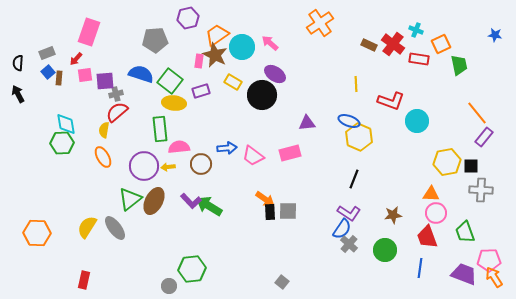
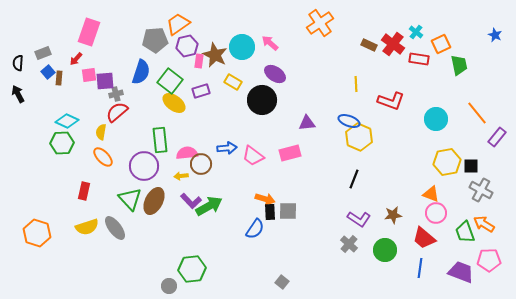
purple hexagon at (188, 18): moved 1 px left, 28 px down
cyan cross at (416, 30): moved 2 px down; rotated 16 degrees clockwise
orange trapezoid at (217, 35): moved 39 px left, 11 px up
blue star at (495, 35): rotated 16 degrees clockwise
gray rectangle at (47, 53): moved 4 px left
blue semicircle at (141, 74): moved 2 px up; rotated 90 degrees clockwise
pink square at (85, 75): moved 4 px right
black circle at (262, 95): moved 5 px down
yellow ellipse at (174, 103): rotated 30 degrees clockwise
cyan circle at (417, 121): moved 19 px right, 2 px up
cyan diamond at (66, 124): moved 1 px right, 3 px up; rotated 55 degrees counterclockwise
green rectangle at (160, 129): moved 11 px down
yellow semicircle at (104, 130): moved 3 px left, 2 px down
purple rectangle at (484, 137): moved 13 px right
pink semicircle at (179, 147): moved 8 px right, 6 px down
orange ellipse at (103, 157): rotated 15 degrees counterclockwise
yellow arrow at (168, 167): moved 13 px right, 9 px down
gray cross at (481, 190): rotated 25 degrees clockwise
orange triangle at (431, 194): rotated 18 degrees clockwise
green triangle at (130, 199): rotated 35 degrees counterclockwise
orange arrow at (265, 199): rotated 18 degrees counterclockwise
green arrow at (209, 206): rotated 120 degrees clockwise
purple L-shape at (349, 213): moved 10 px right, 6 px down
yellow semicircle at (87, 227): rotated 140 degrees counterclockwise
blue semicircle at (342, 229): moved 87 px left
orange hexagon at (37, 233): rotated 16 degrees clockwise
red trapezoid at (427, 237): moved 3 px left, 1 px down; rotated 30 degrees counterclockwise
purple trapezoid at (464, 274): moved 3 px left, 2 px up
orange arrow at (494, 277): moved 10 px left, 53 px up; rotated 25 degrees counterclockwise
red rectangle at (84, 280): moved 89 px up
